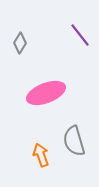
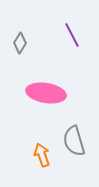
purple line: moved 8 px left; rotated 10 degrees clockwise
pink ellipse: rotated 30 degrees clockwise
orange arrow: moved 1 px right
